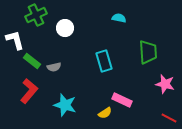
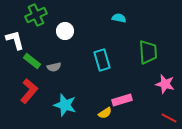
white circle: moved 3 px down
cyan rectangle: moved 2 px left, 1 px up
pink rectangle: rotated 42 degrees counterclockwise
